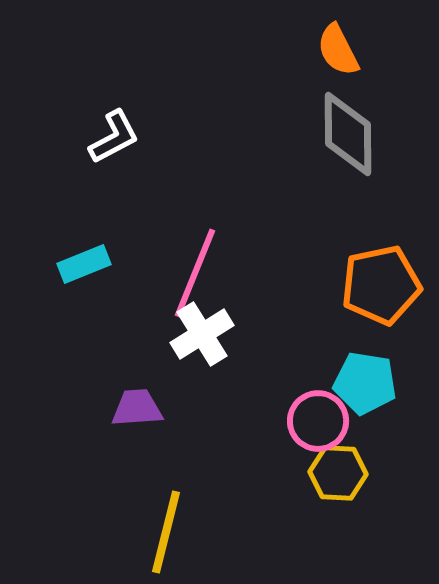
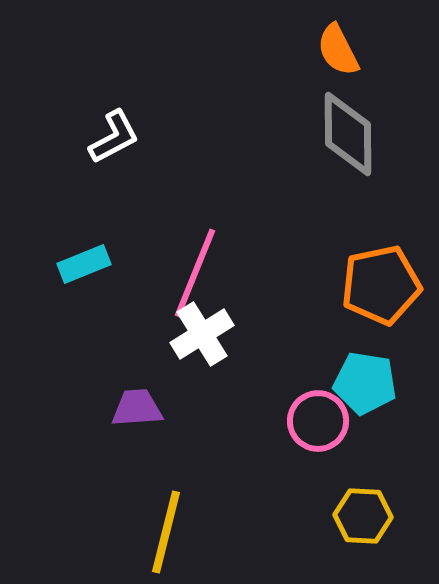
yellow hexagon: moved 25 px right, 43 px down
